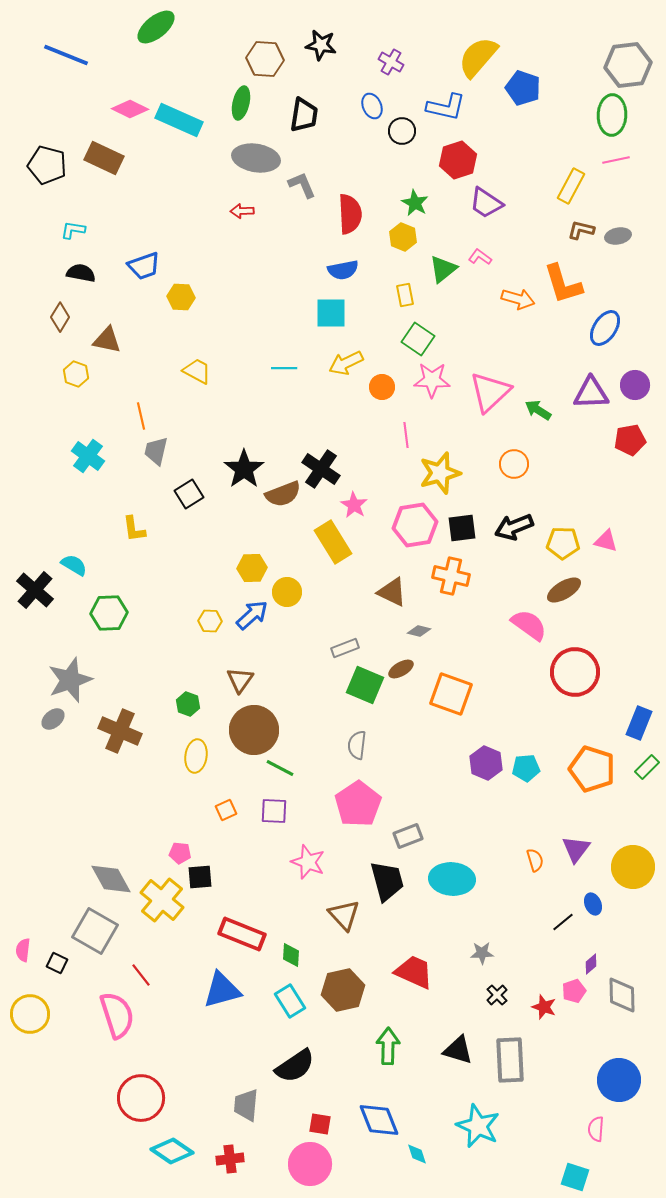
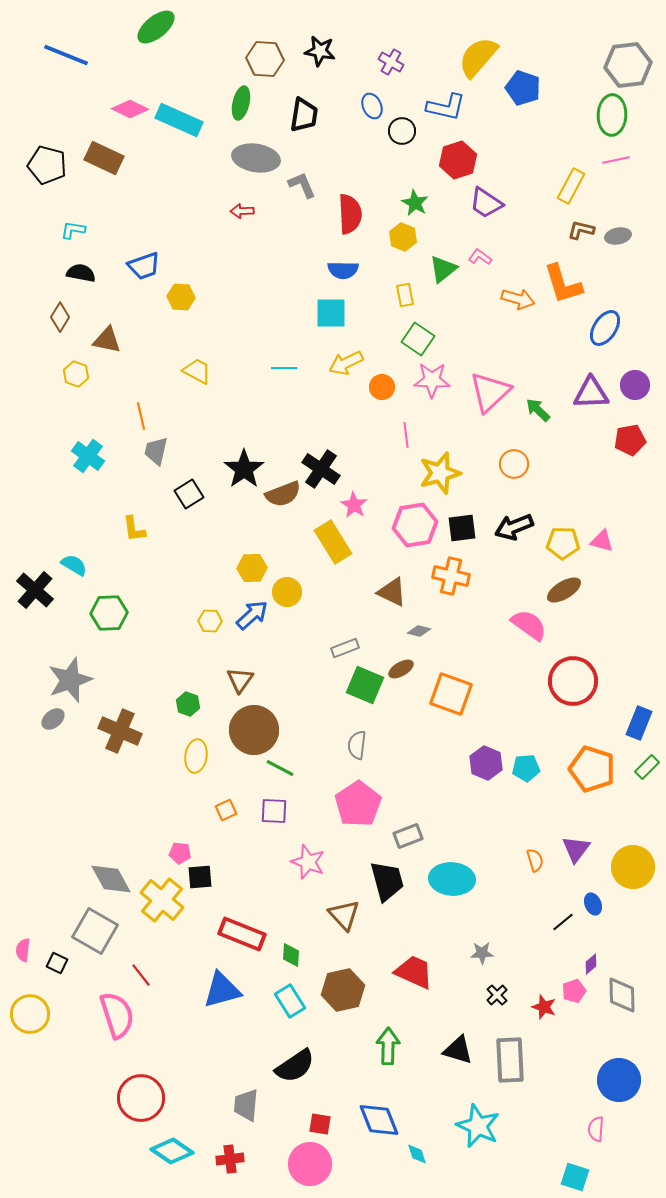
black star at (321, 45): moved 1 px left, 6 px down
blue semicircle at (343, 270): rotated 12 degrees clockwise
green arrow at (538, 410): rotated 12 degrees clockwise
pink triangle at (606, 541): moved 4 px left
red circle at (575, 672): moved 2 px left, 9 px down
